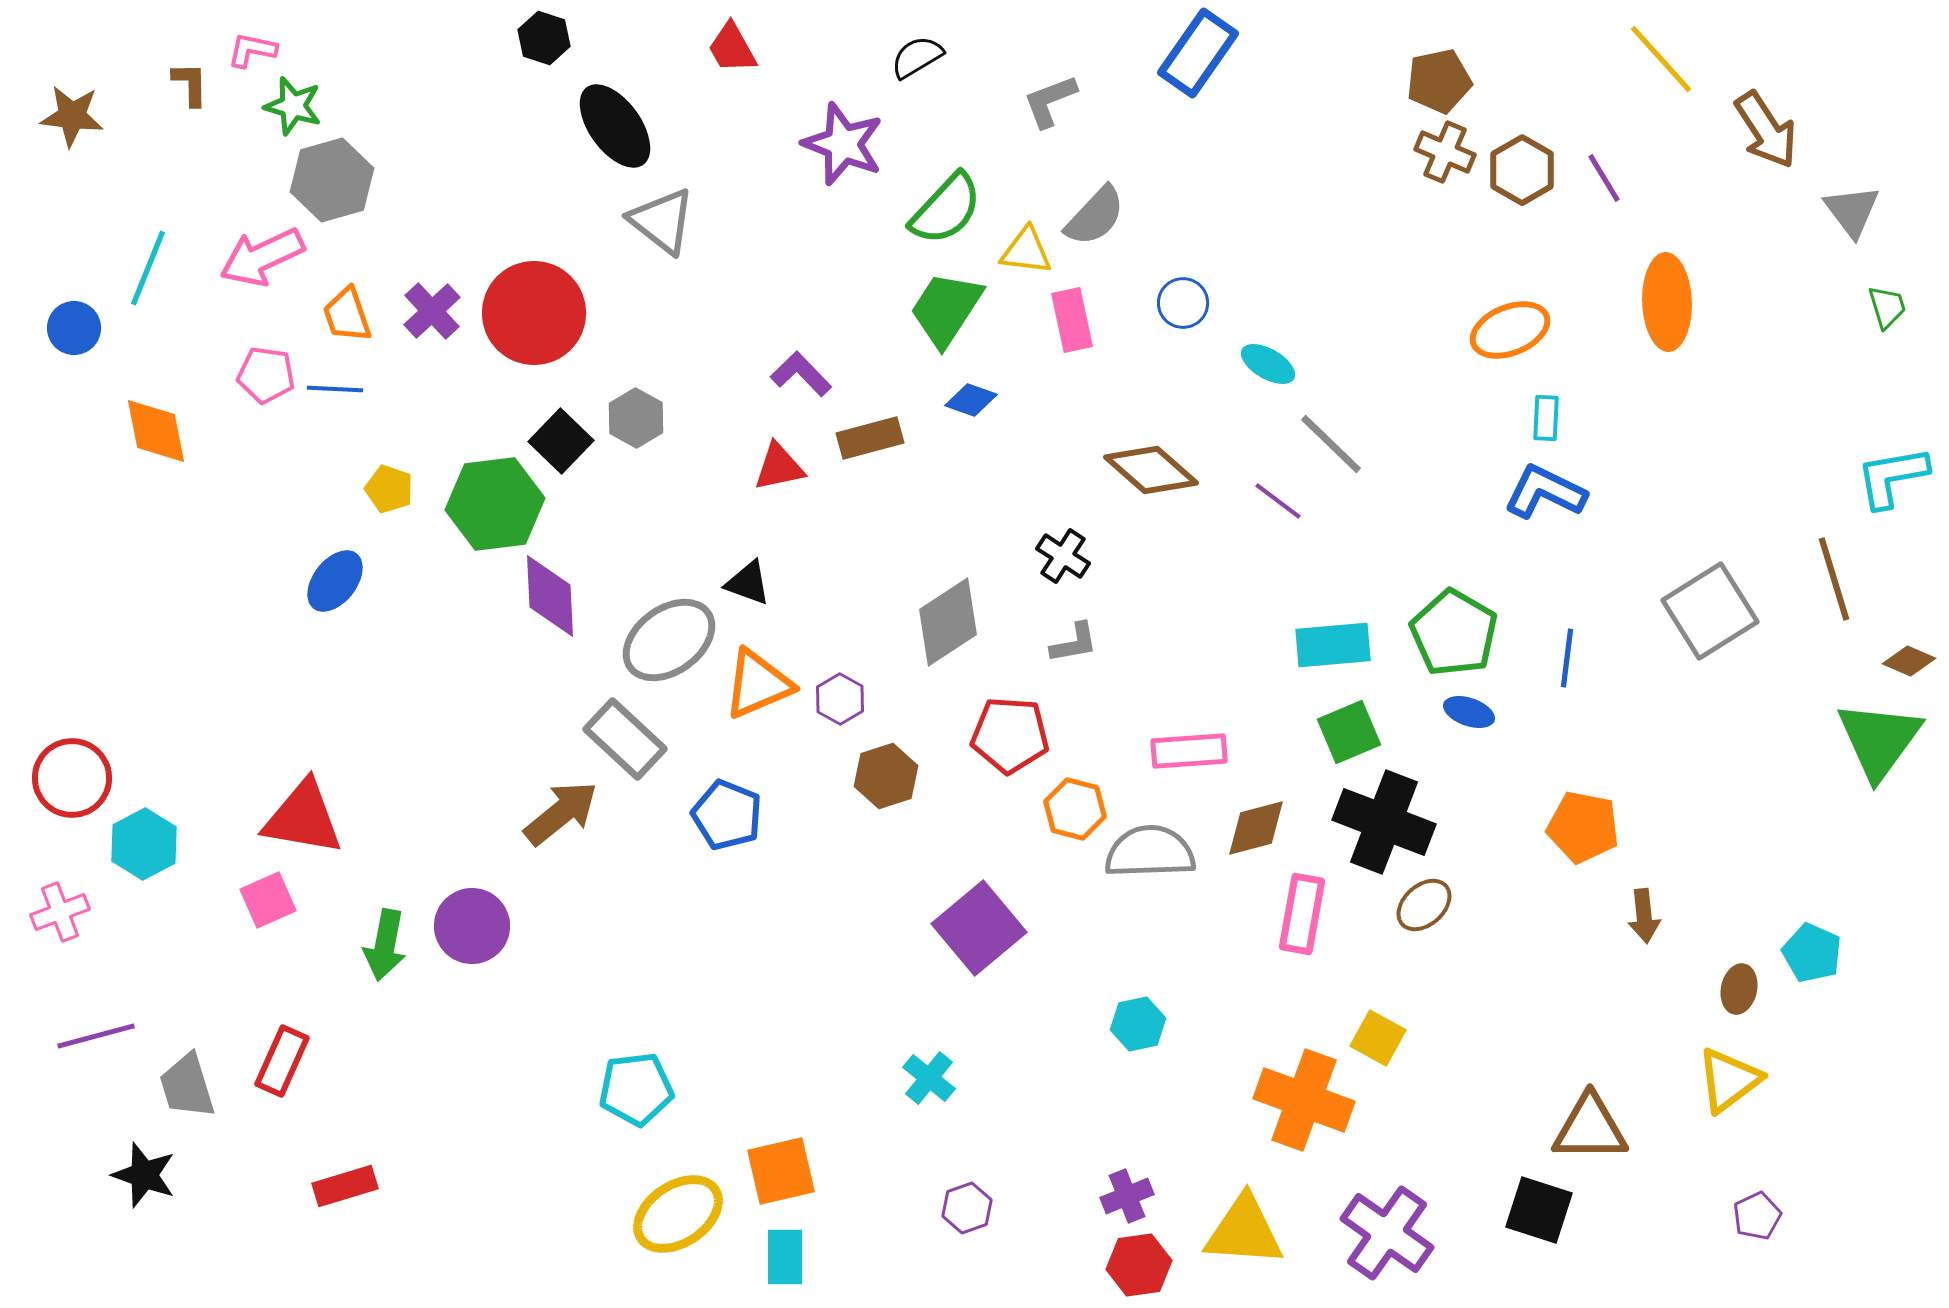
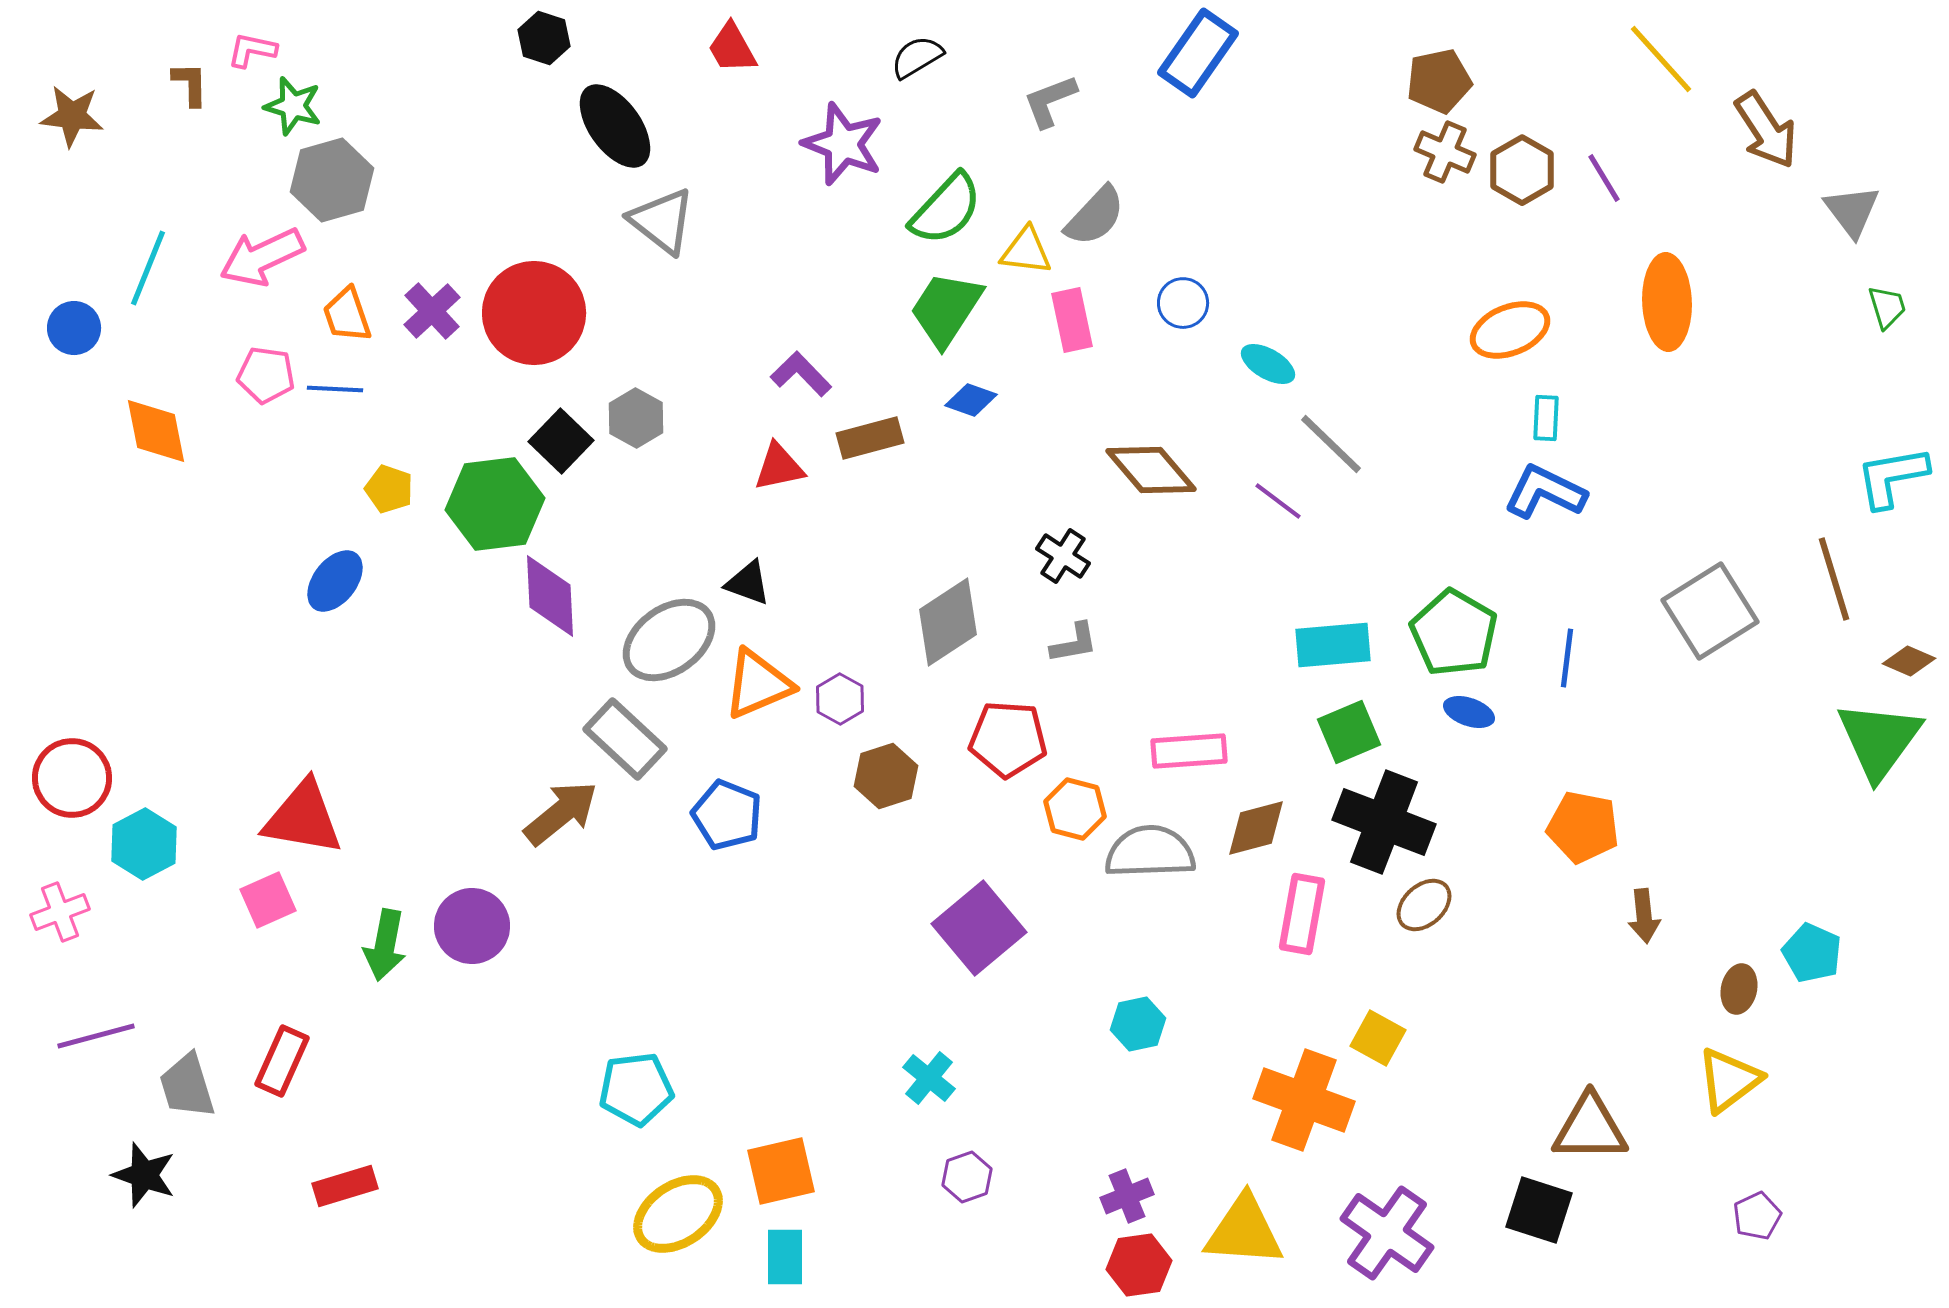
brown diamond at (1151, 470): rotated 8 degrees clockwise
red pentagon at (1010, 735): moved 2 px left, 4 px down
purple hexagon at (967, 1208): moved 31 px up
